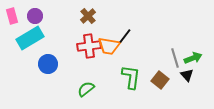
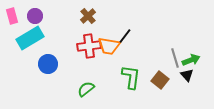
green arrow: moved 2 px left, 2 px down
